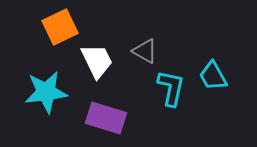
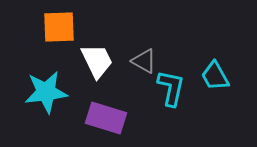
orange square: moved 1 px left; rotated 24 degrees clockwise
gray triangle: moved 1 px left, 10 px down
cyan trapezoid: moved 2 px right
